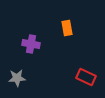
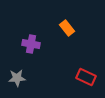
orange rectangle: rotated 28 degrees counterclockwise
